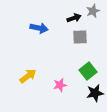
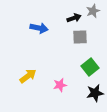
green square: moved 2 px right, 4 px up
